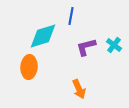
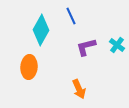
blue line: rotated 36 degrees counterclockwise
cyan diamond: moved 2 px left, 6 px up; rotated 44 degrees counterclockwise
cyan cross: moved 3 px right
